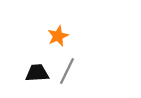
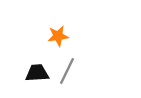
orange star: rotated 15 degrees clockwise
